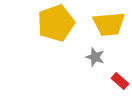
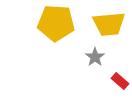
yellow pentagon: rotated 24 degrees clockwise
gray star: rotated 18 degrees clockwise
